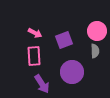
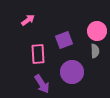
pink arrow: moved 7 px left, 13 px up; rotated 64 degrees counterclockwise
pink rectangle: moved 4 px right, 2 px up
